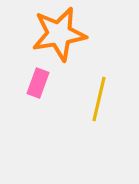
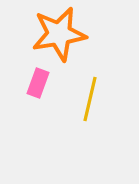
yellow line: moved 9 px left
